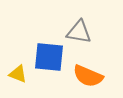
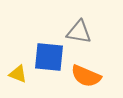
orange semicircle: moved 2 px left
